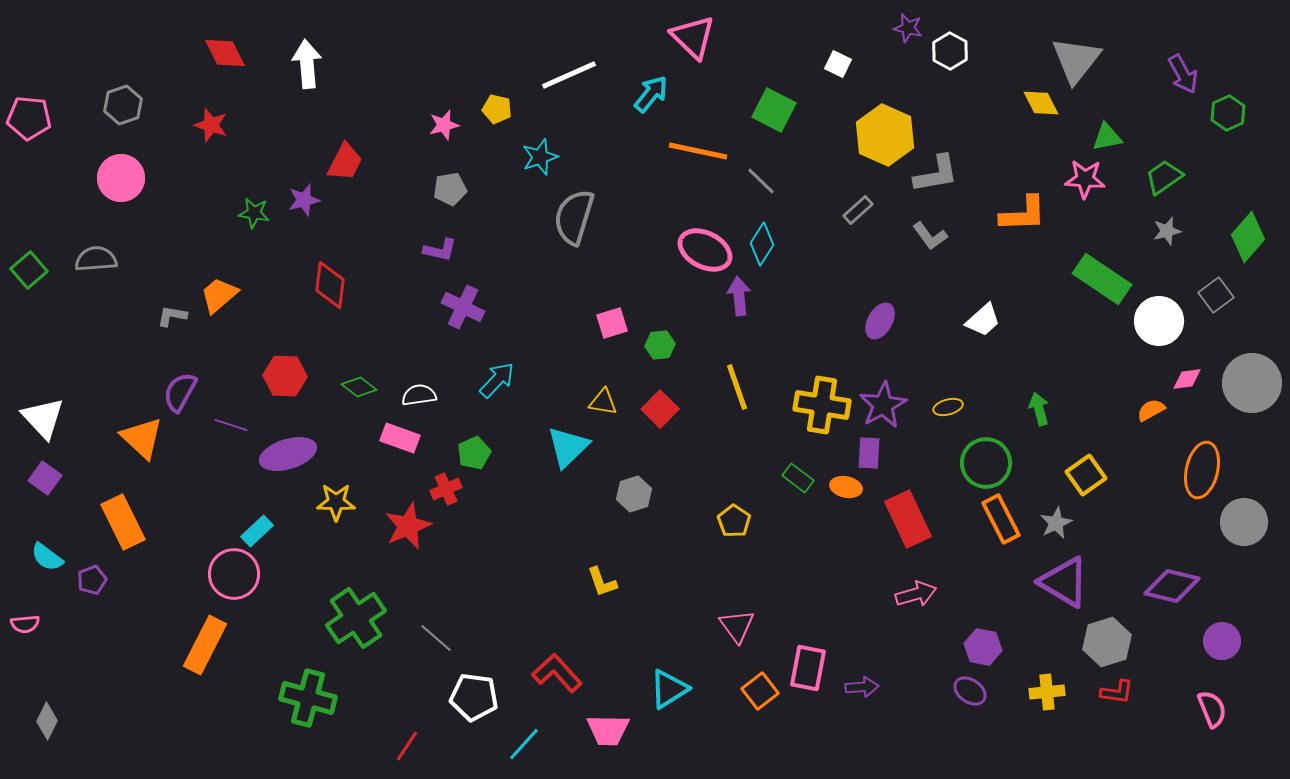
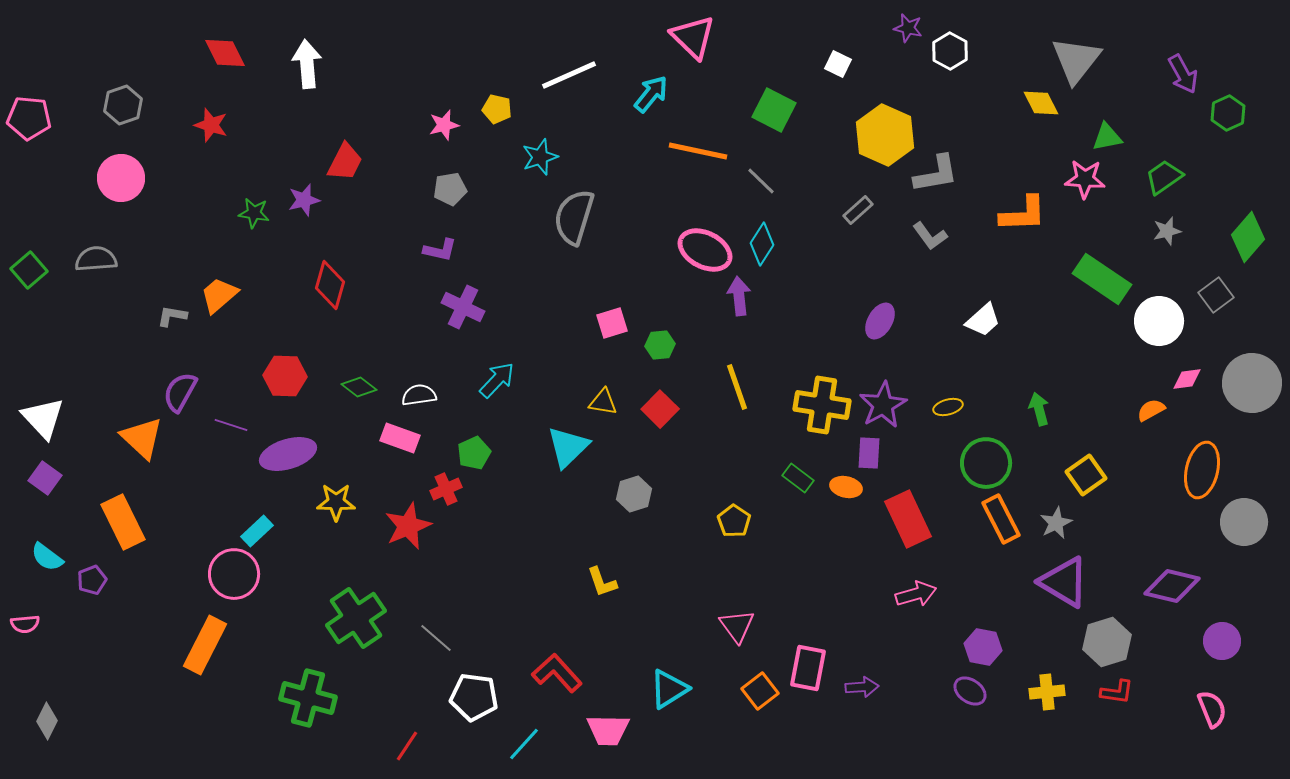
red diamond at (330, 285): rotated 9 degrees clockwise
